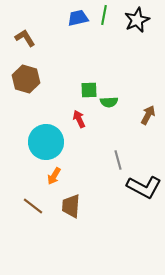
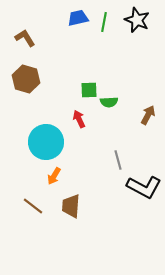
green line: moved 7 px down
black star: rotated 25 degrees counterclockwise
